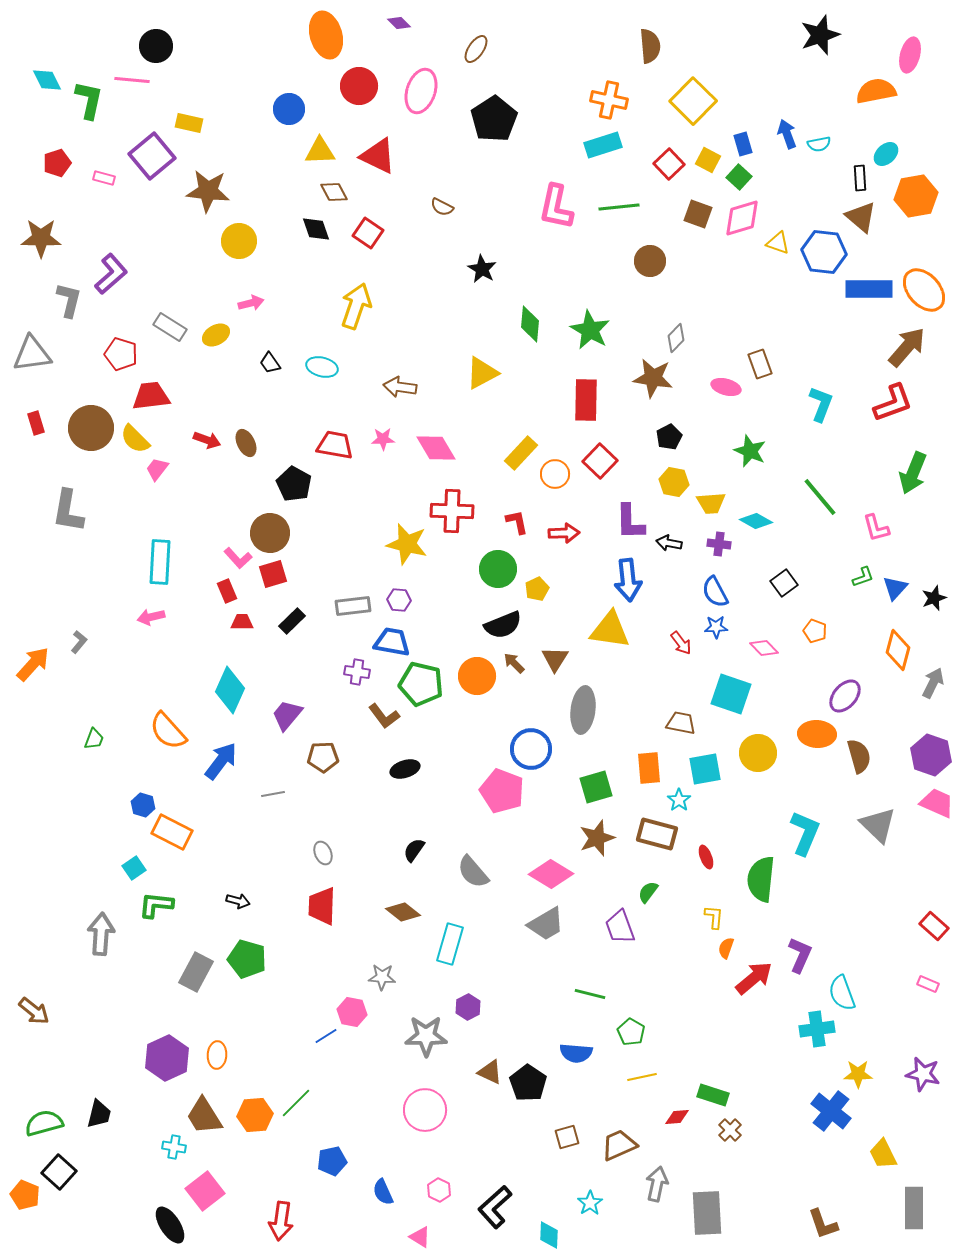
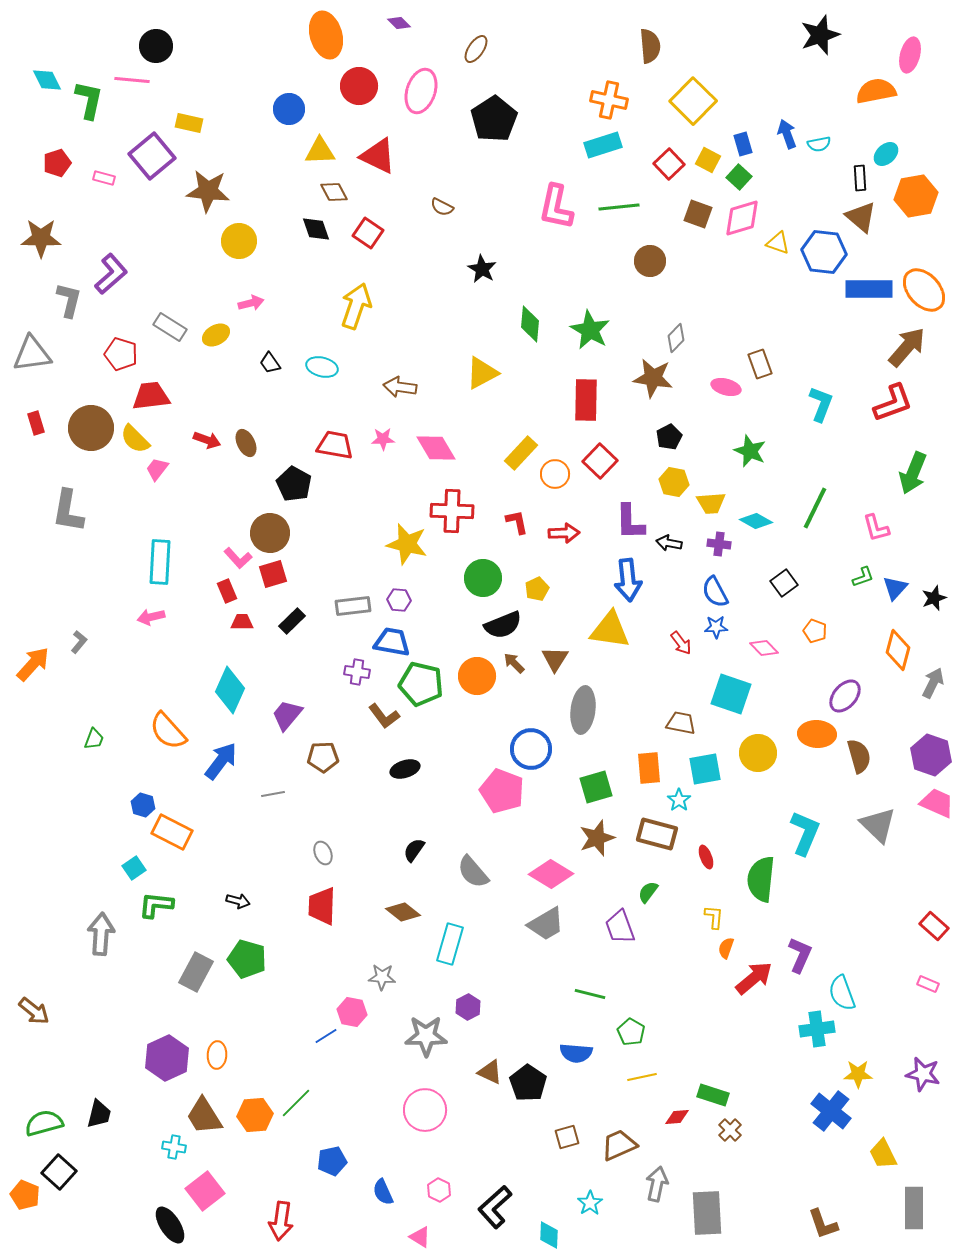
green line at (820, 497): moved 5 px left, 11 px down; rotated 66 degrees clockwise
green circle at (498, 569): moved 15 px left, 9 px down
